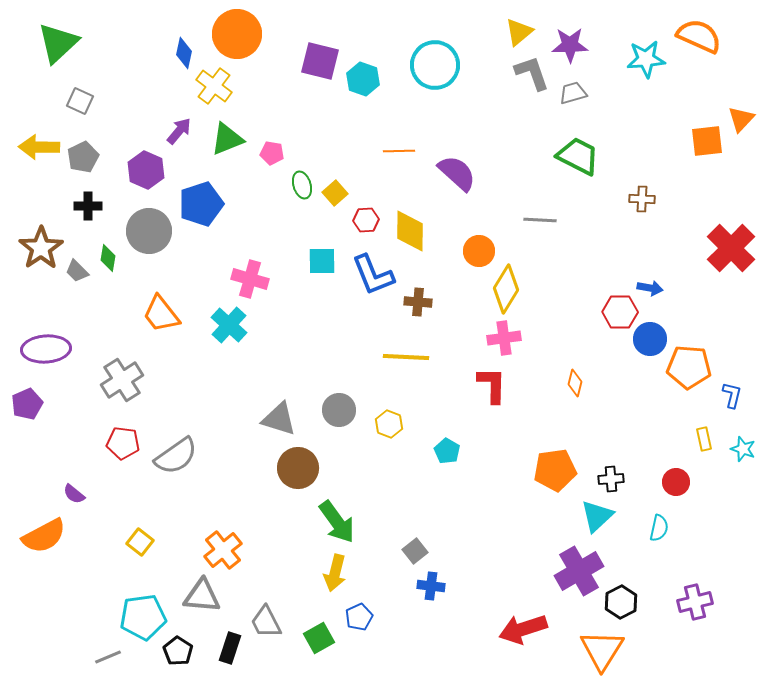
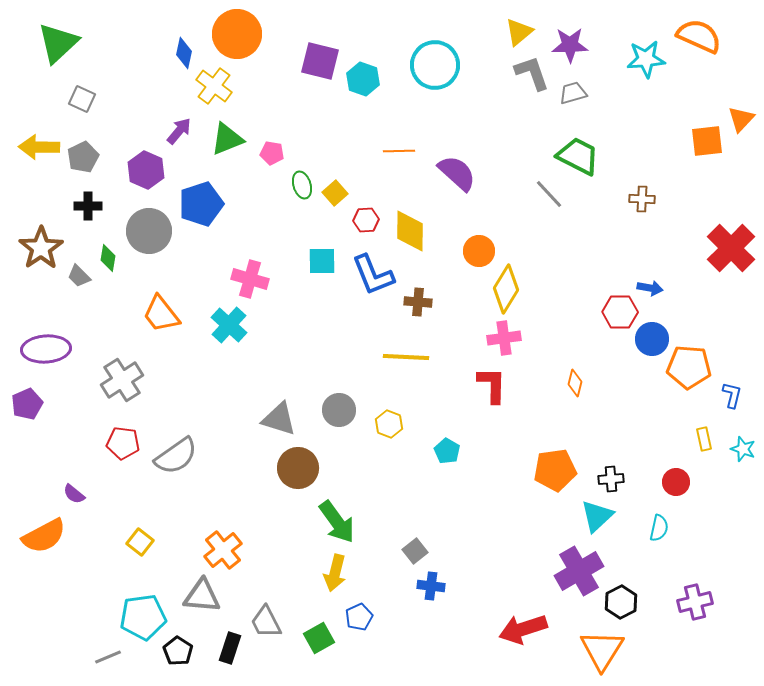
gray square at (80, 101): moved 2 px right, 2 px up
gray line at (540, 220): moved 9 px right, 26 px up; rotated 44 degrees clockwise
gray trapezoid at (77, 271): moved 2 px right, 5 px down
blue circle at (650, 339): moved 2 px right
